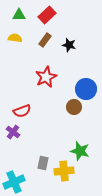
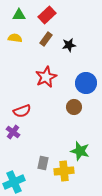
brown rectangle: moved 1 px right, 1 px up
black star: rotated 24 degrees counterclockwise
blue circle: moved 6 px up
